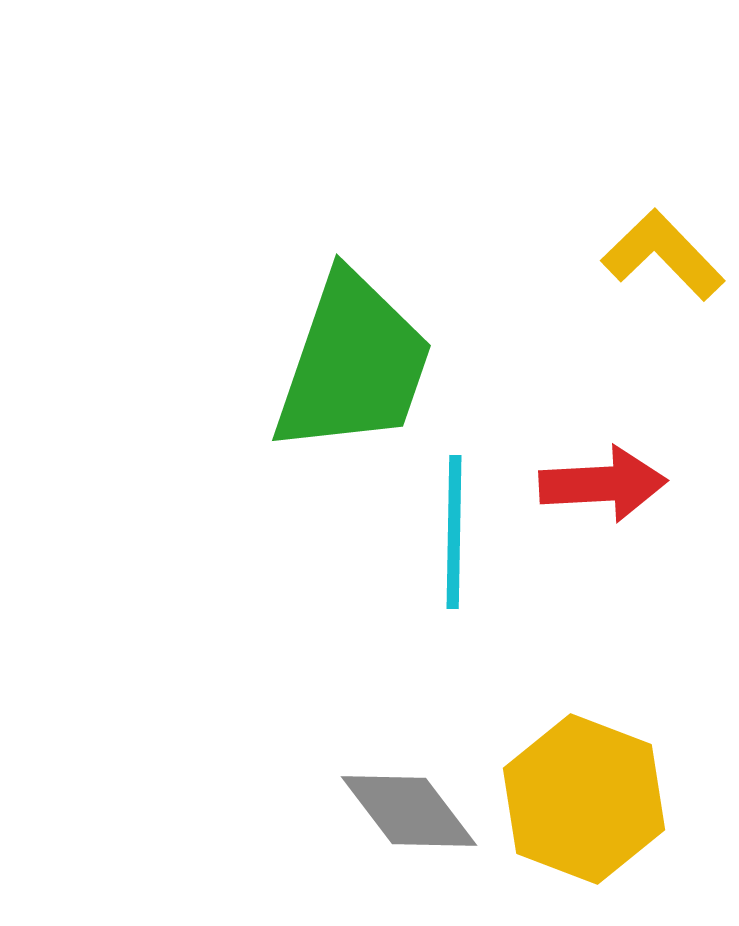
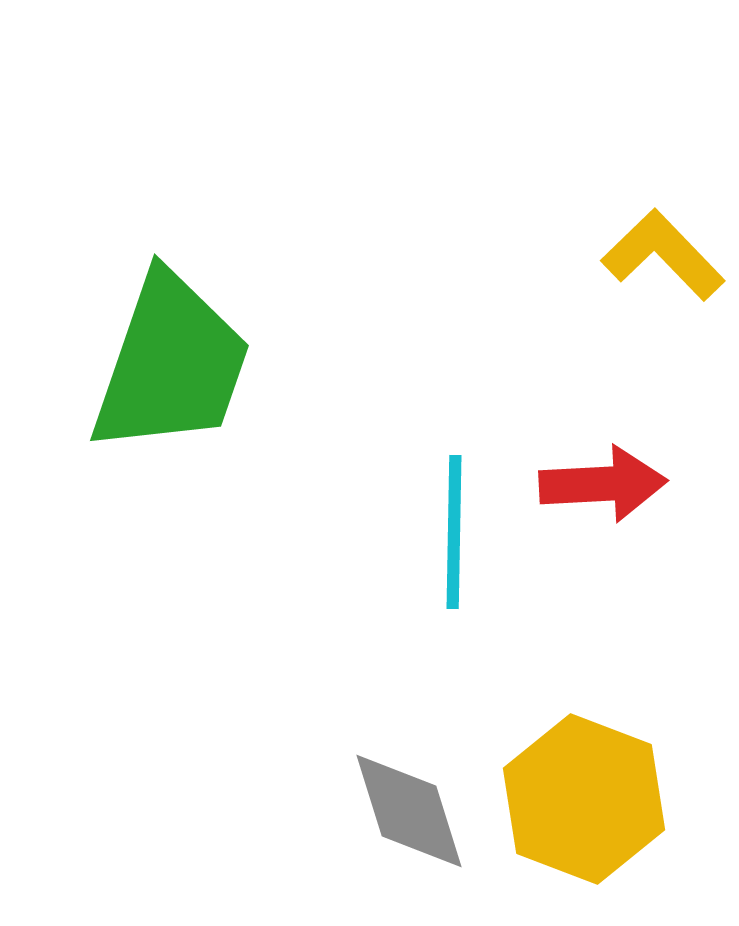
green trapezoid: moved 182 px left
gray diamond: rotated 20 degrees clockwise
